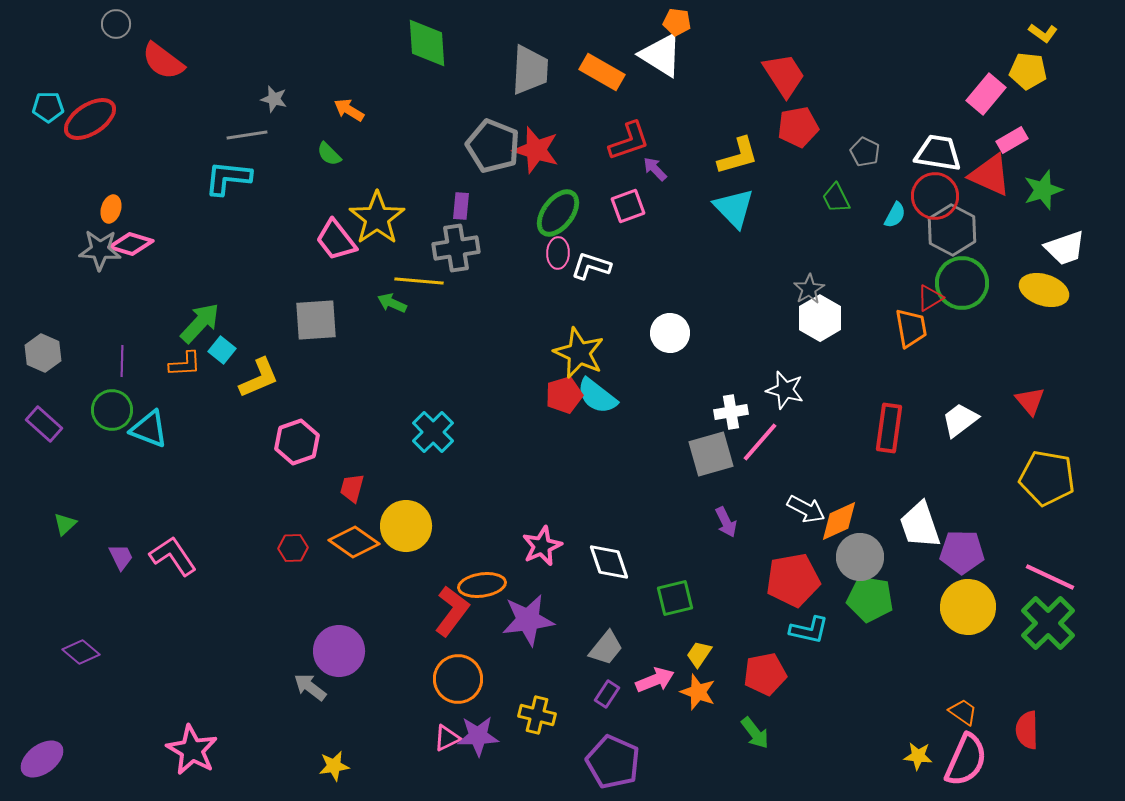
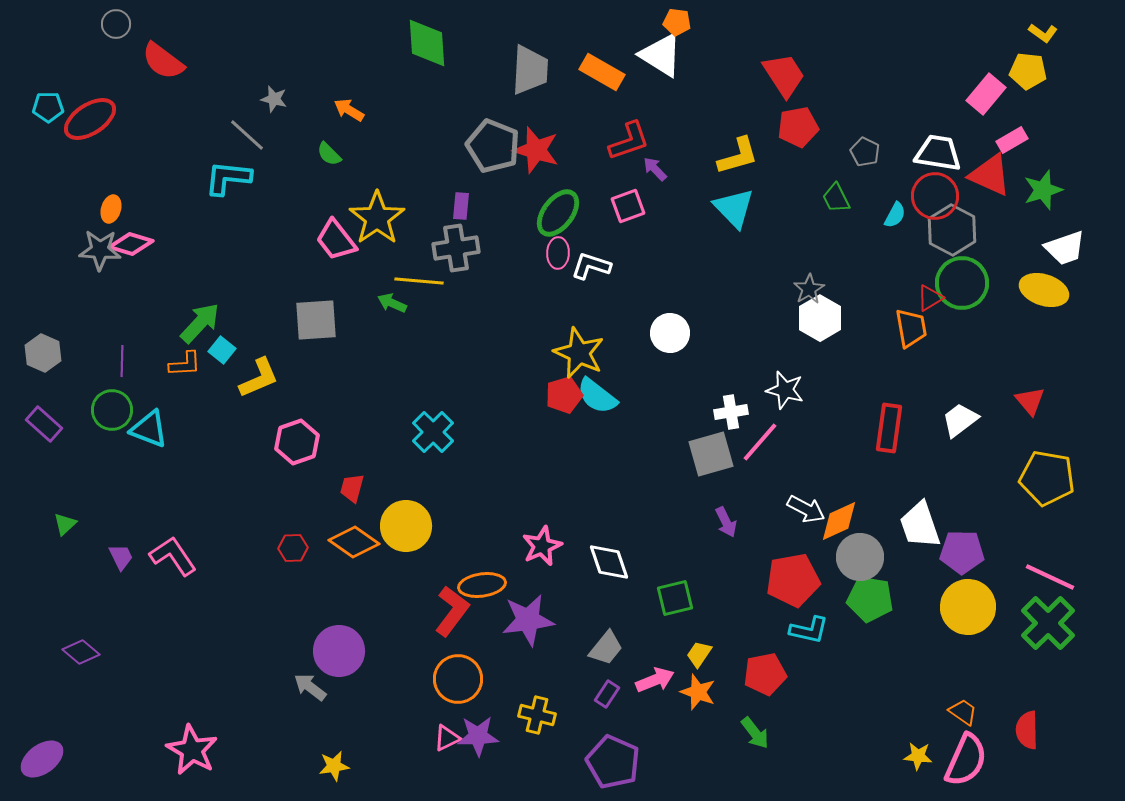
gray line at (247, 135): rotated 51 degrees clockwise
